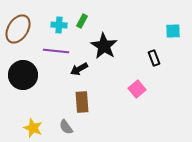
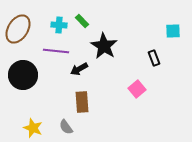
green rectangle: rotated 72 degrees counterclockwise
